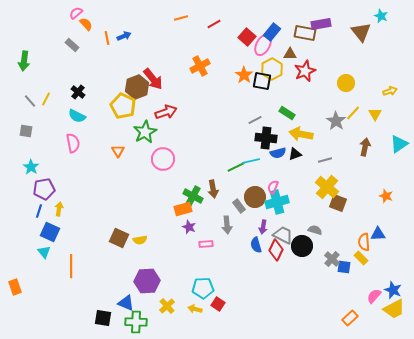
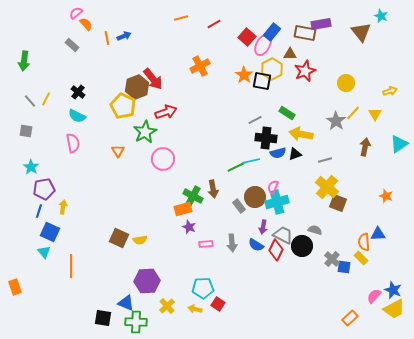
yellow arrow at (59, 209): moved 4 px right, 2 px up
gray arrow at (227, 225): moved 5 px right, 18 px down
blue semicircle at (256, 245): rotated 42 degrees counterclockwise
